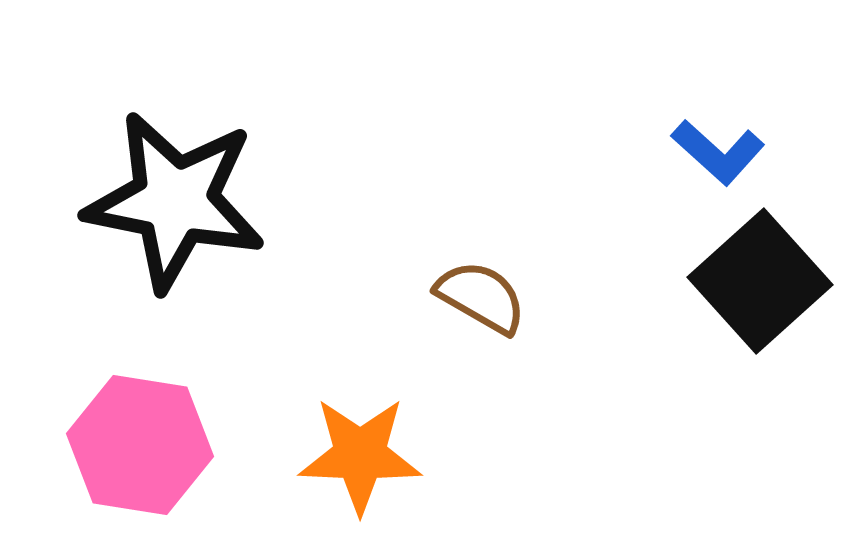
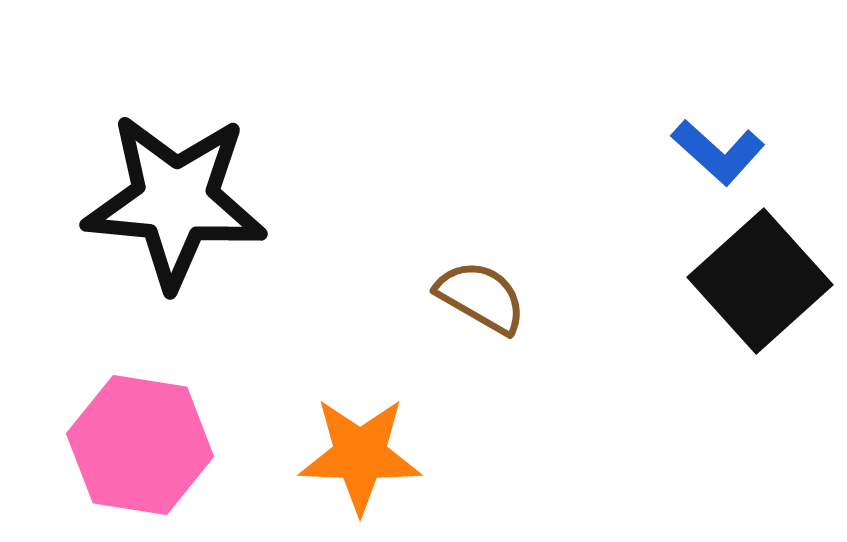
black star: rotated 6 degrees counterclockwise
